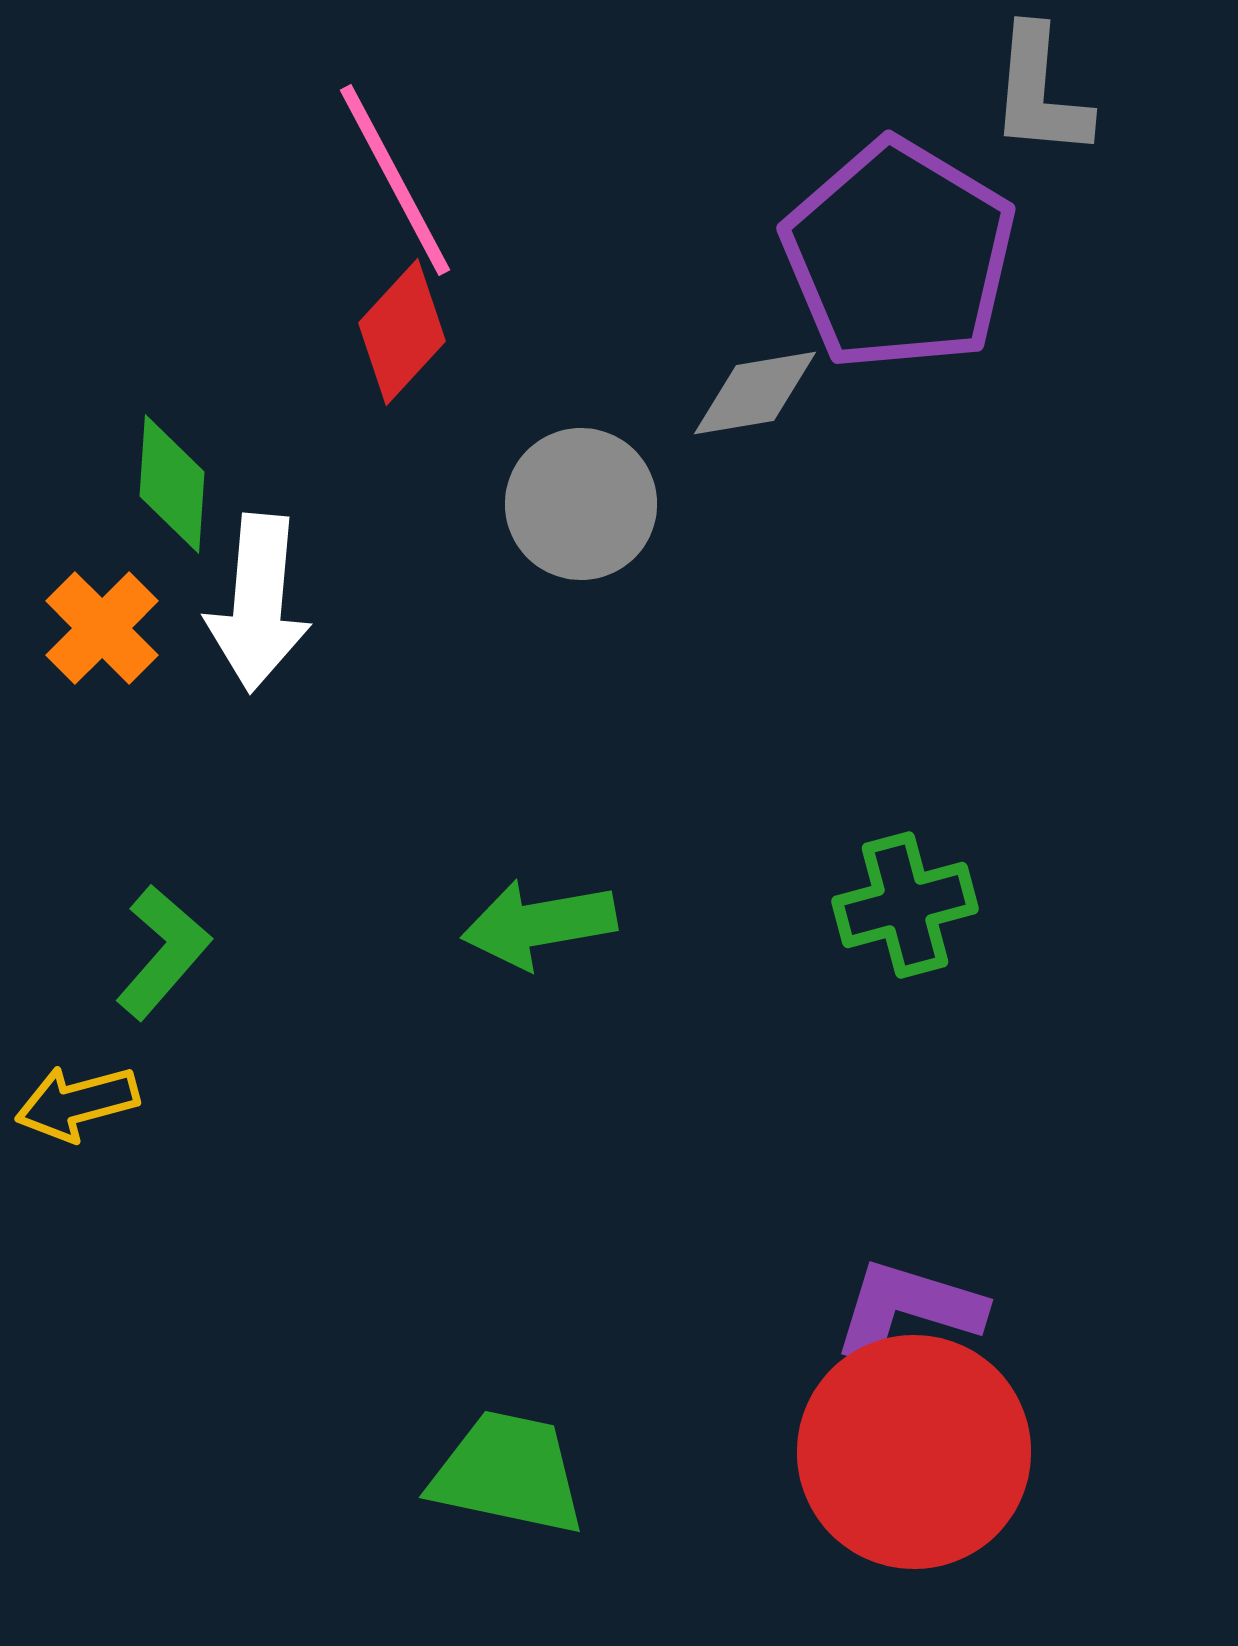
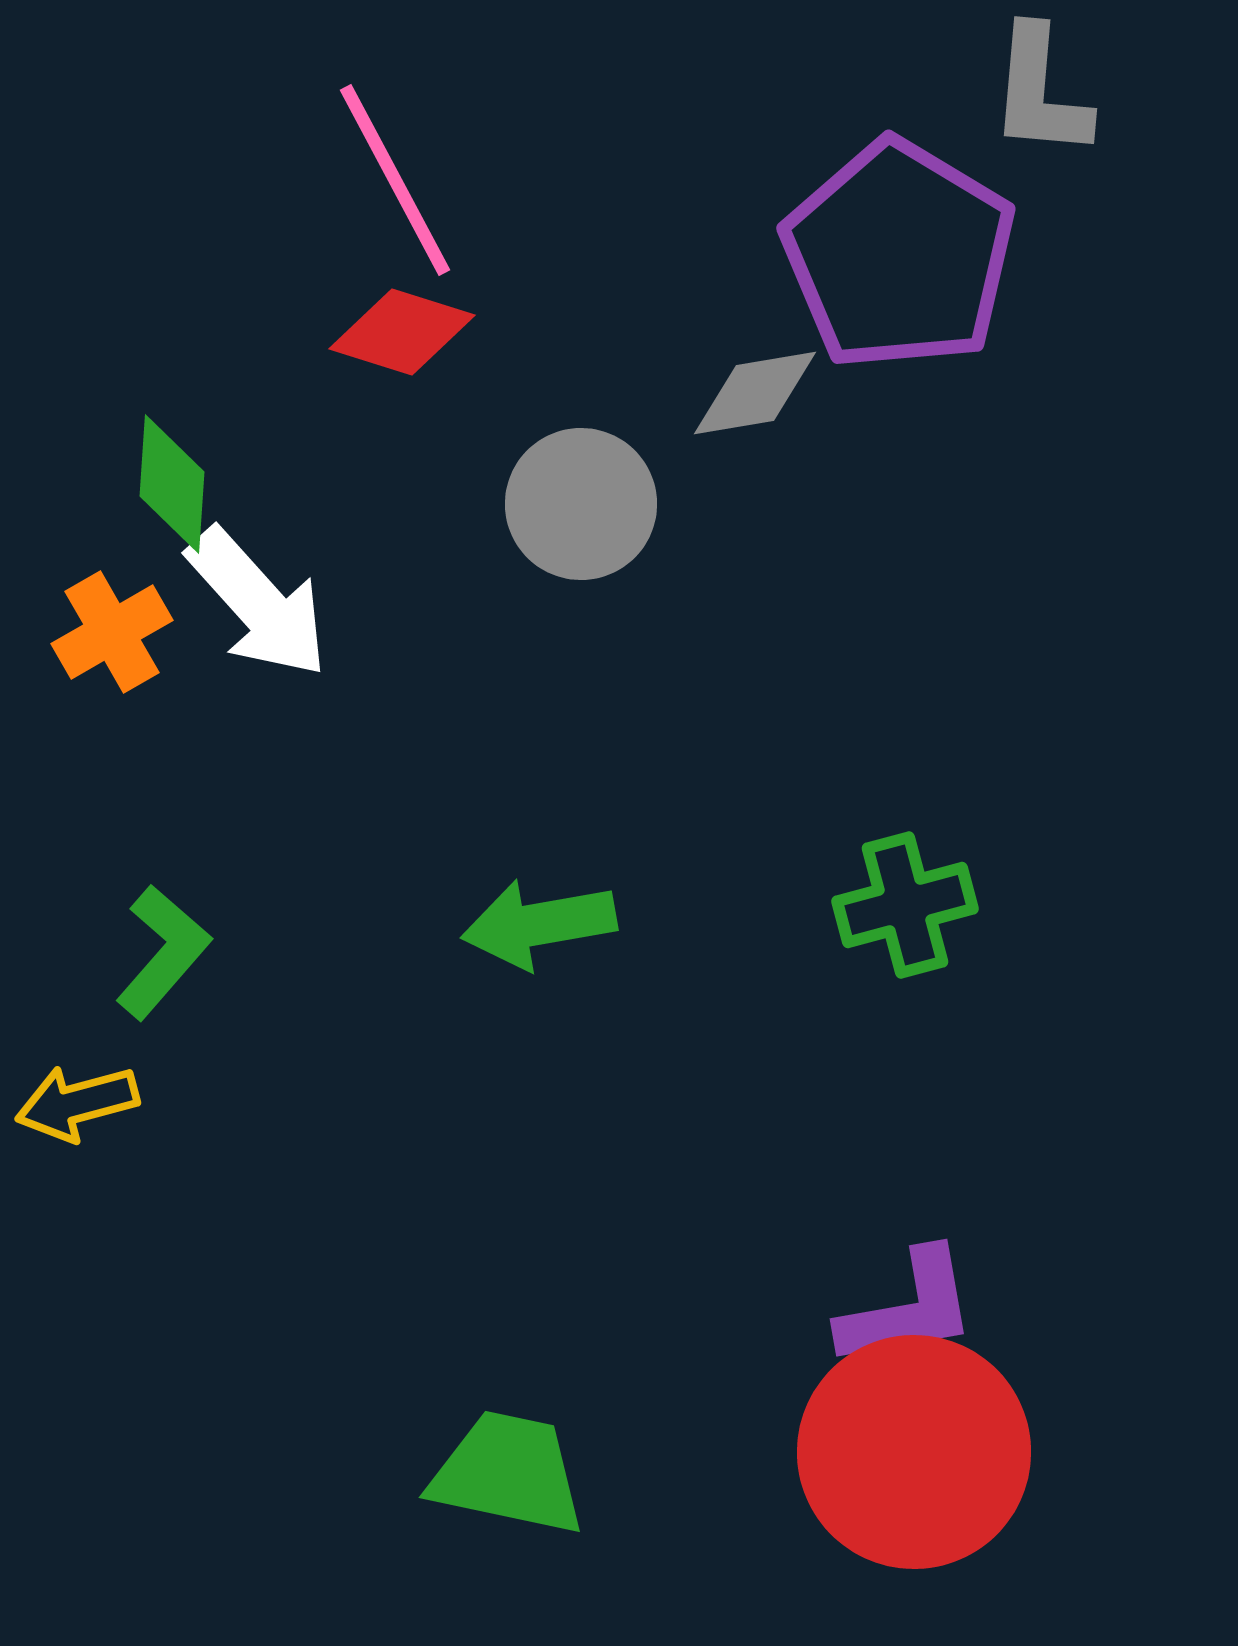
red diamond: rotated 65 degrees clockwise
white arrow: rotated 47 degrees counterclockwise
orange cross: moved 10 px right, 4 px down; rotated 15 degrees clockwise
purple L-shape: rotated 153 degrees clockwise
